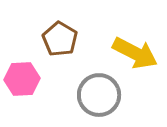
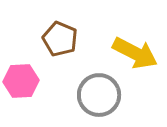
brown pentagon: rotated 8 degrees counterclockwise
pink hexagon: moved 1 px left, 2 px down
